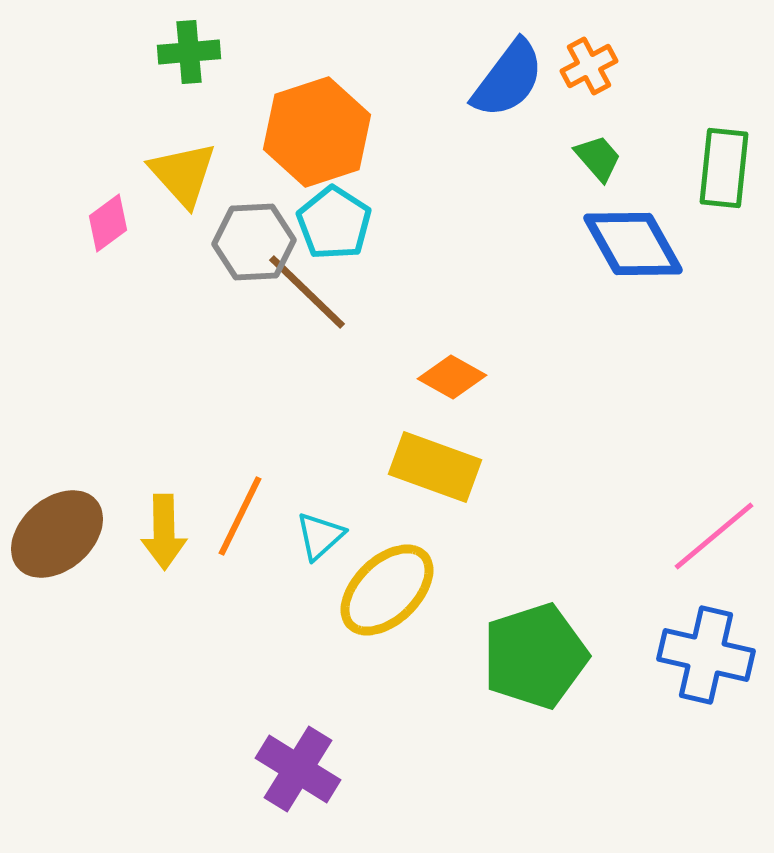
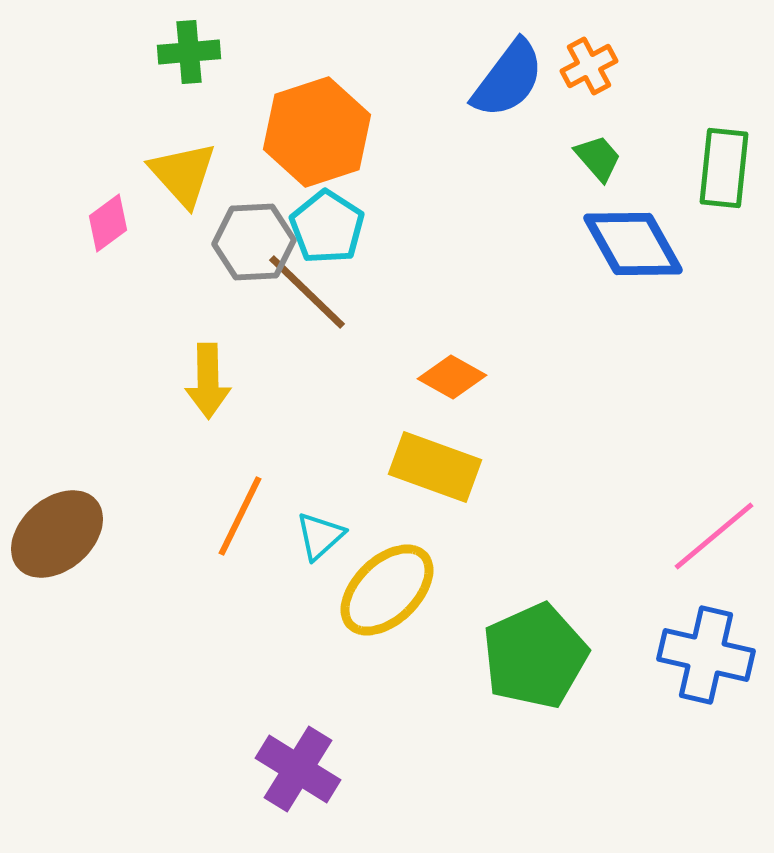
cyan pentagon: moved 7 px left, 4 px down
yellow arrow: moved 44 px right, 151 px up
green pentagon: rotated 6 degrees counterclockwise
